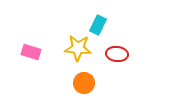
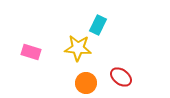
red ellipse: moved 4 px right, 23 px down; rotated 30 degrees clockwise
orange circle: moved 2 px right
